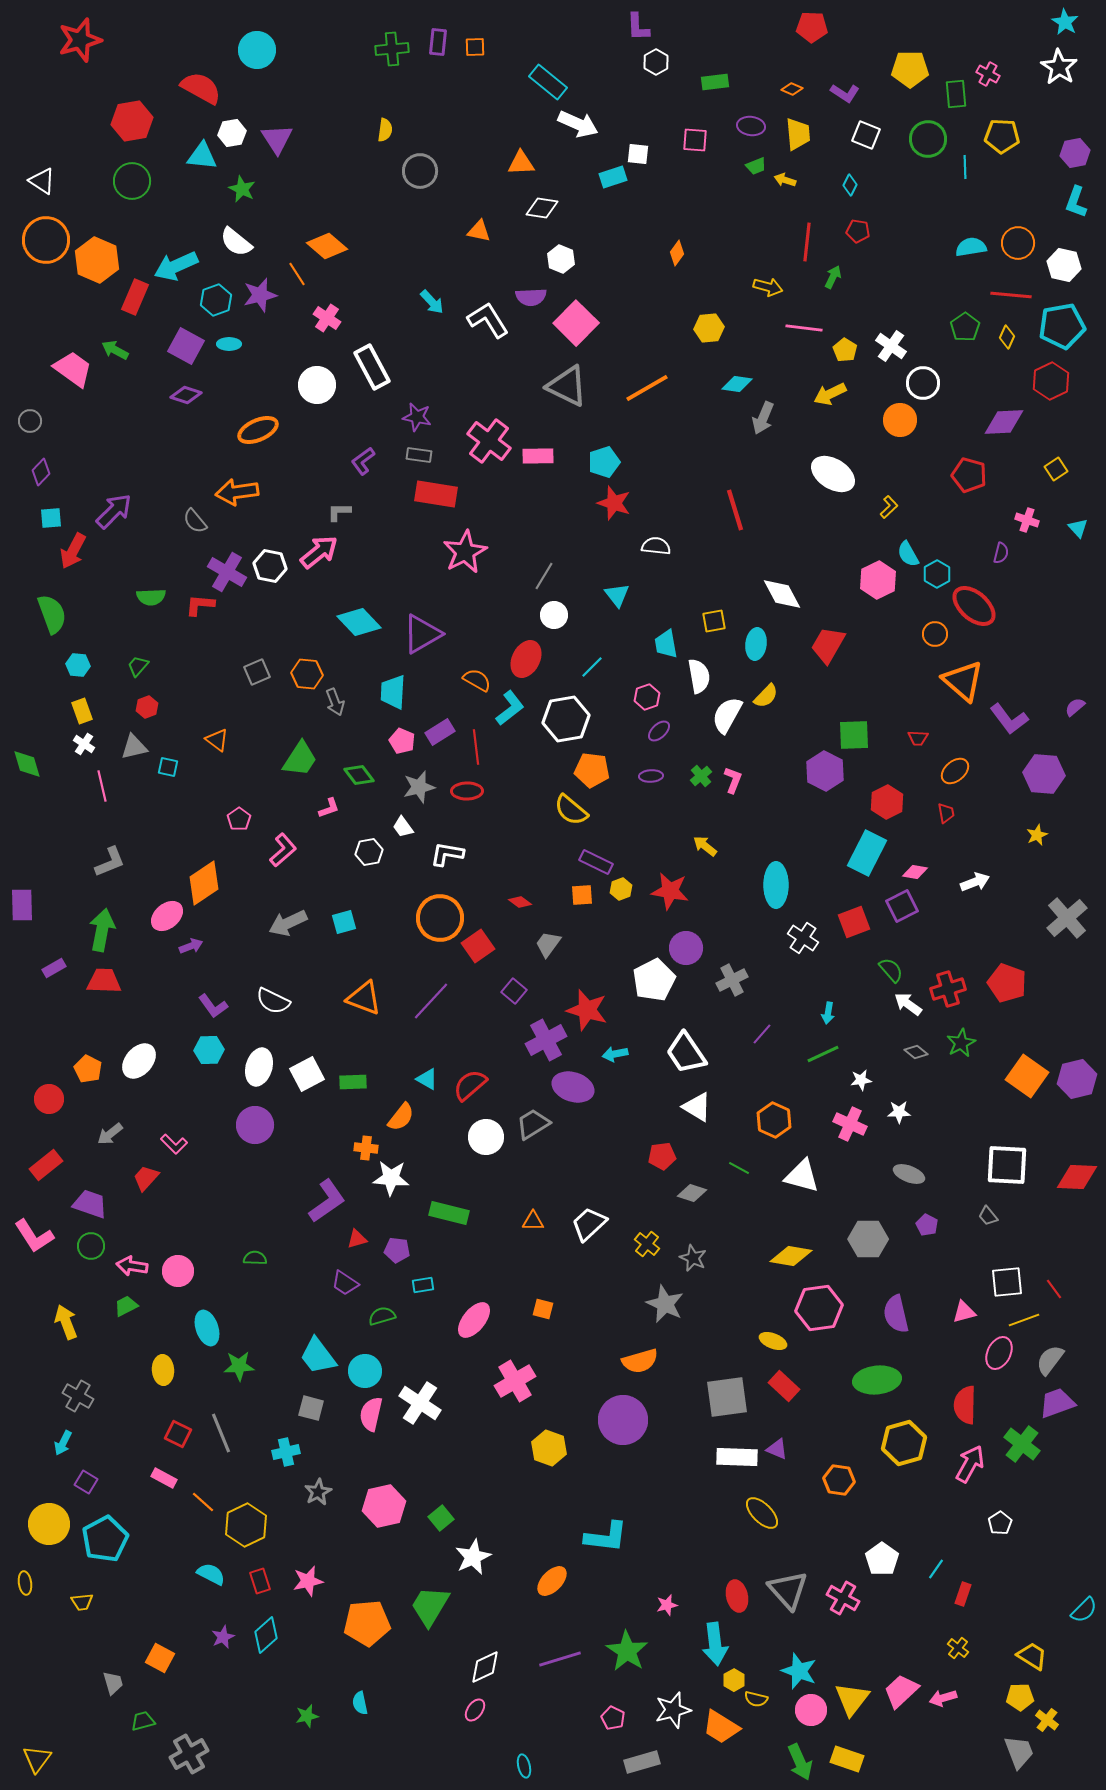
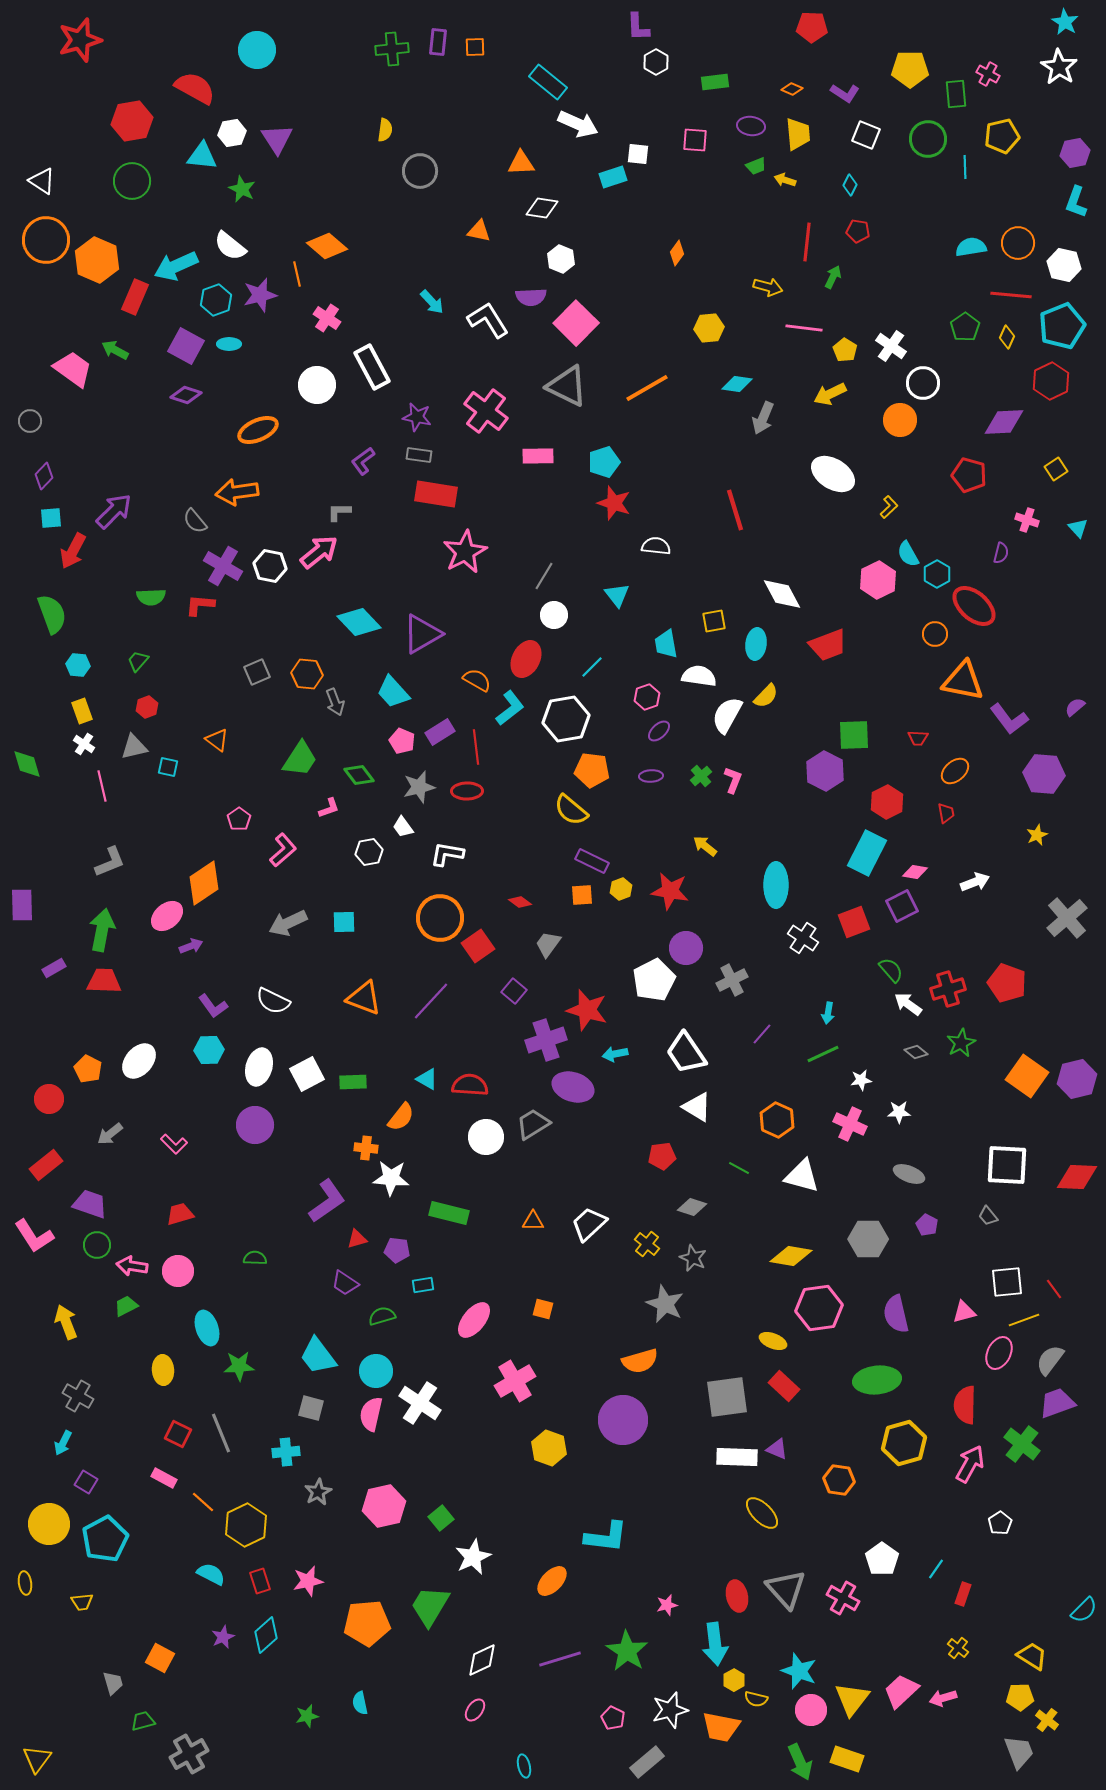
red semicircle at (201, 88): moved 6 px left
yellow pentagon at (1002, 136): rotated 16 degrees counterclockwise
white semicircle at (236, 242): moved 6 px left, 4 px down
orange line at (297, 274): rotated 20 degrees clockwise
cyan pentagon at (1062, 326): rotated 12 degrees counterclockwise
pink cross at (489, 441): moved 3 px left, 30 px up
purple diamond at (41, 472): moved 3 px right, 4 px down
purple cross at (227, 572): moved 4 px left, 6 px up
red trapezoid at (828, 645): rotated 141 degrees counterclockwise
green trapezoid at (138, 666): moved 5 px up
white semicircle at (699, 676): rotated 72 degrees counterclockwise
orange triangle at (963, 681): rotated 30 degrees counterclockwise
cyan trapezoid at (393, 692): rotated 45 degrees counterclockwise
purple rectangle at (596, 862): moved 4 px left, 1 px up
cyan square at (344, 922): rotated 15 degrees clockwise
purple cross at (546, 1040): rotated 9 degrees clockwise
red semicircle at (470, 1085): rotated 45 degrees clockwise
orange hexagon at (774, 1120): moved 3 px right
red trapezoid at (146, 1178): moved 34 px right, 36 px down; rotated 32 degrees clockwise
gray diamond at (692, 1193): moved 14 px down
green circle at (91, 1246): moved 6 px right, 1 px up
cyan circle at (365, 1371): moved 11 px right
cyan cross at (286, 1452): rotated 8 degrees clockwise
gray triangle at (788, 1590): moved 2 px left, 1 px up
white diamond at (485, 1667): moved 3 px left, 7 px up
white star at (673, 1710): moved 3 px left
orange trapezoid at (721, 1727): rotated 21 degrees counterclockwise
gray rectangle at (642, 1762): moved 5 px right; rotated 24 degrees counterclockwise
